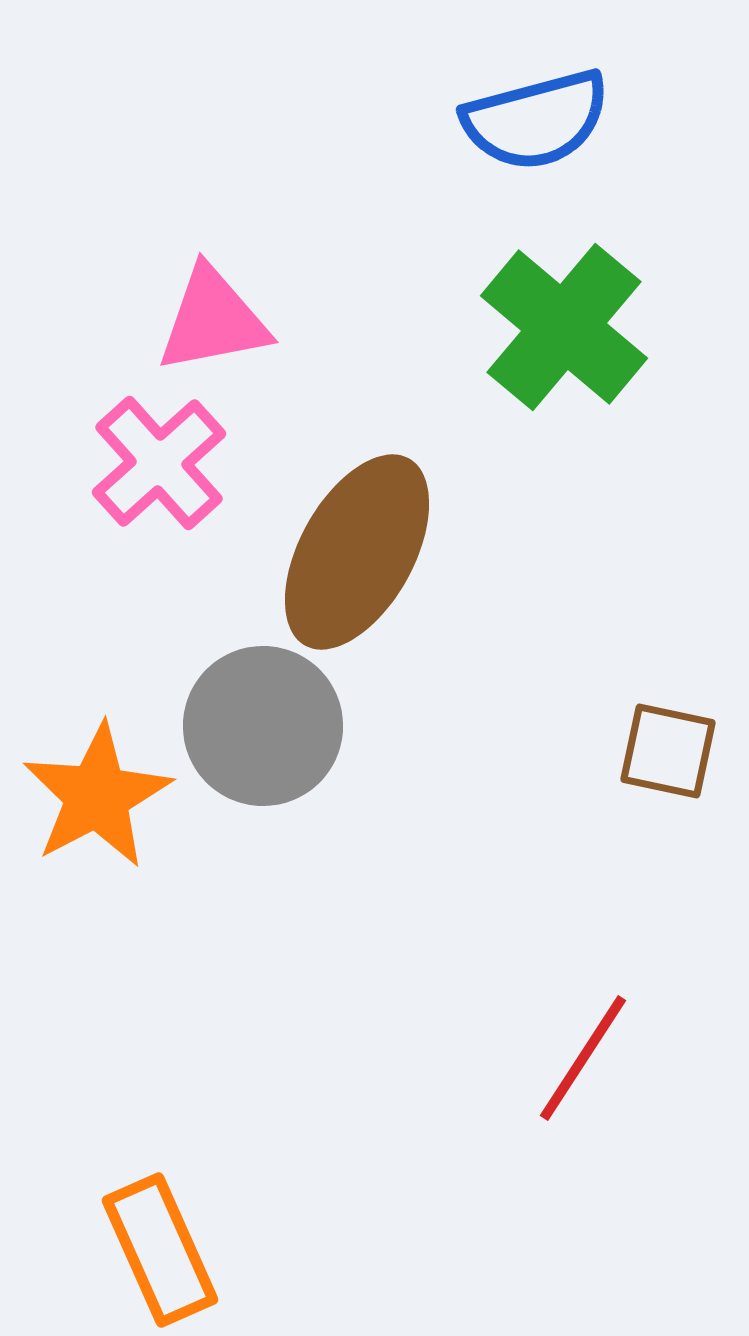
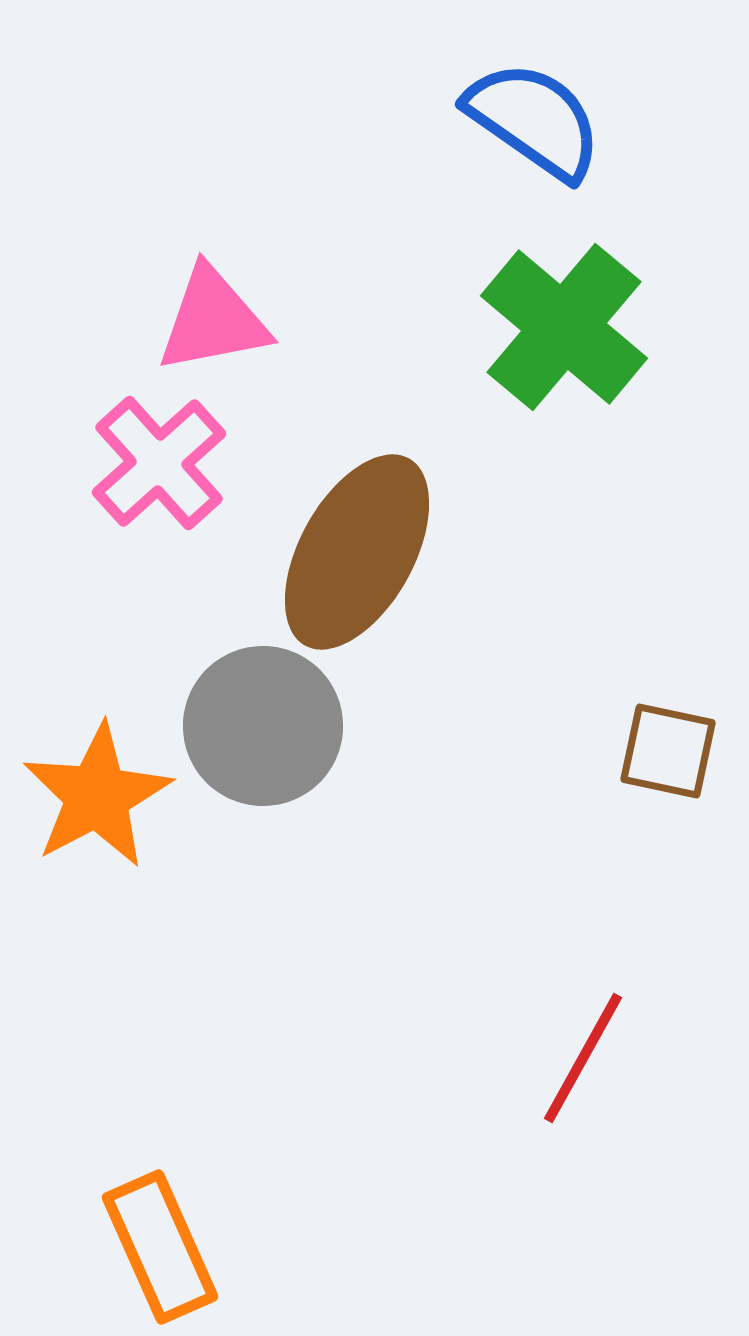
blue semicircle: moved 2 px left; rotated 130 degrees counterclockwise
red line: rotated 4 degrees counterclockwise
orange rectangle: moved 3 px up
